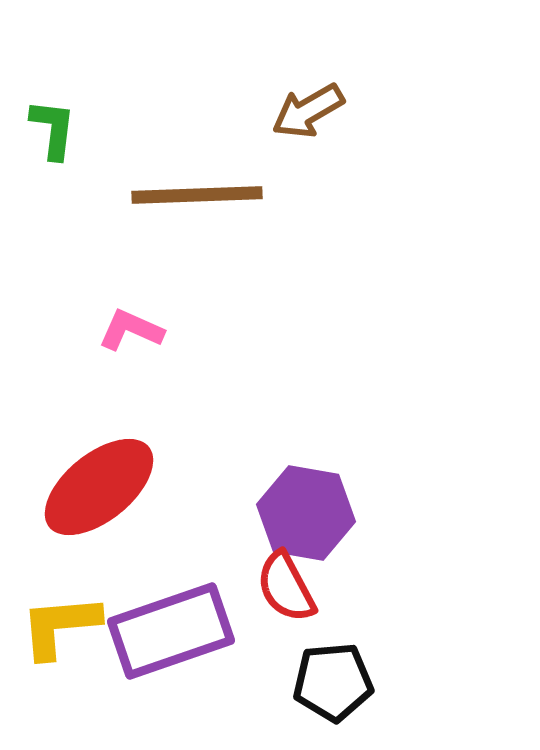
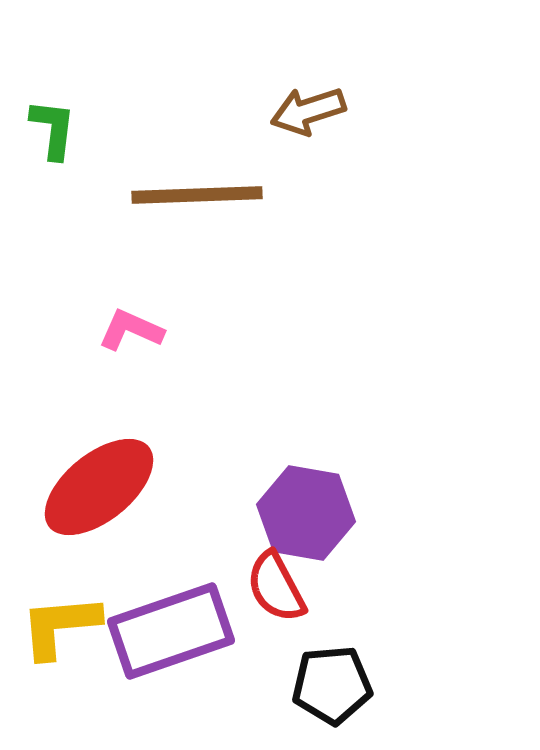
brown arrow: rotated 12 degrees clockwise
red semicircle: moved 10 px left
black pentagon: moved 1 px left, 3 px down
